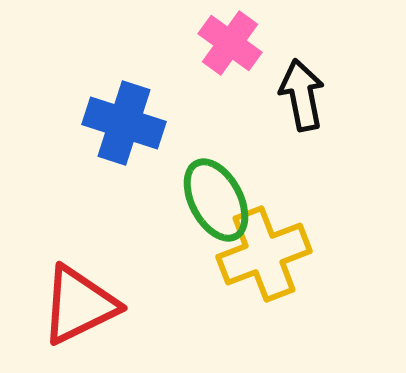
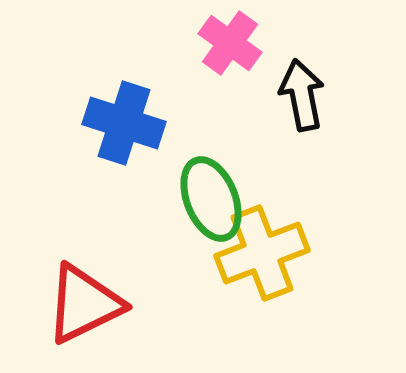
green ellipse: moved 5 px left, 1 px up; rotated 6 degrees clockwise
yellow cross: moved 2 px left, 1 px up
red triangle: moved 5 px right, 1 px up
